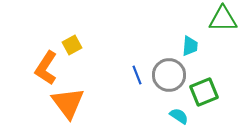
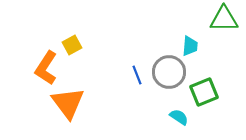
green triangle: moved 1 px right
gray circle: moved 3 px up
cyan semicircle: moved 1 px down
